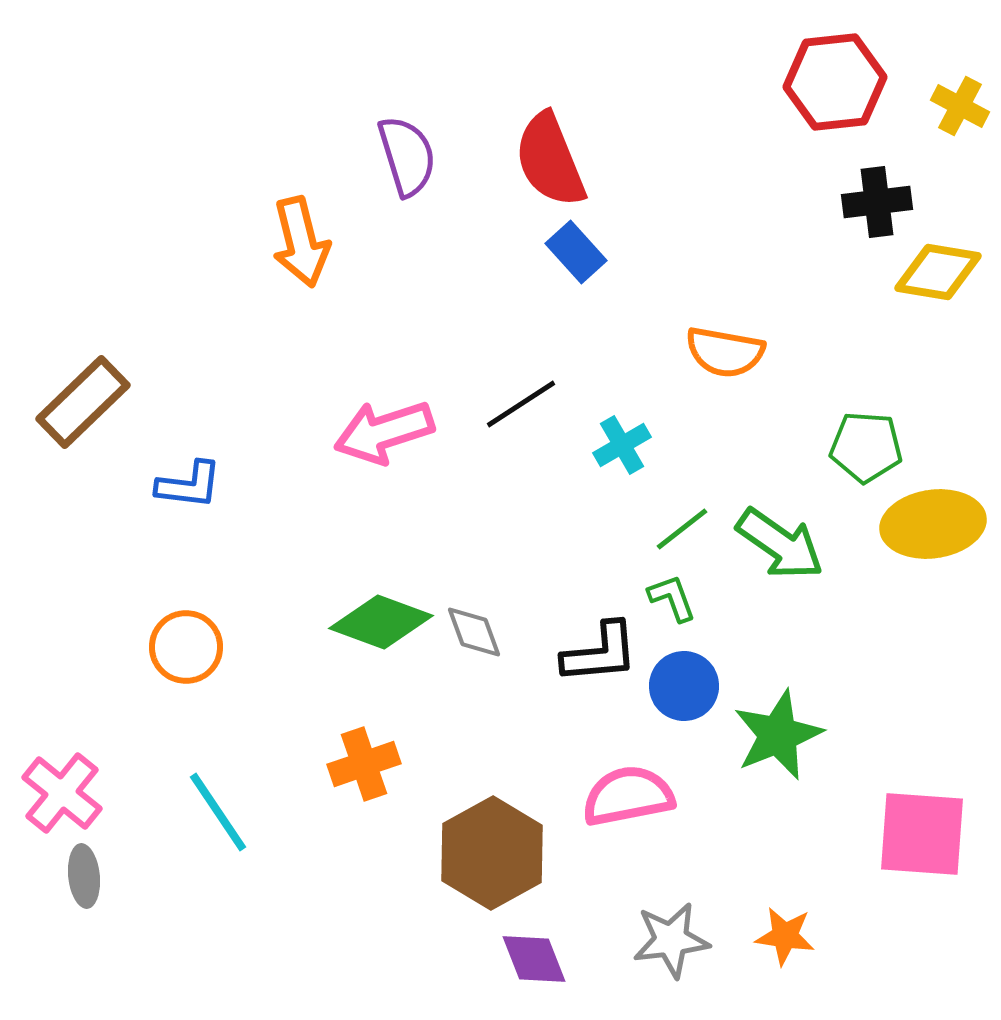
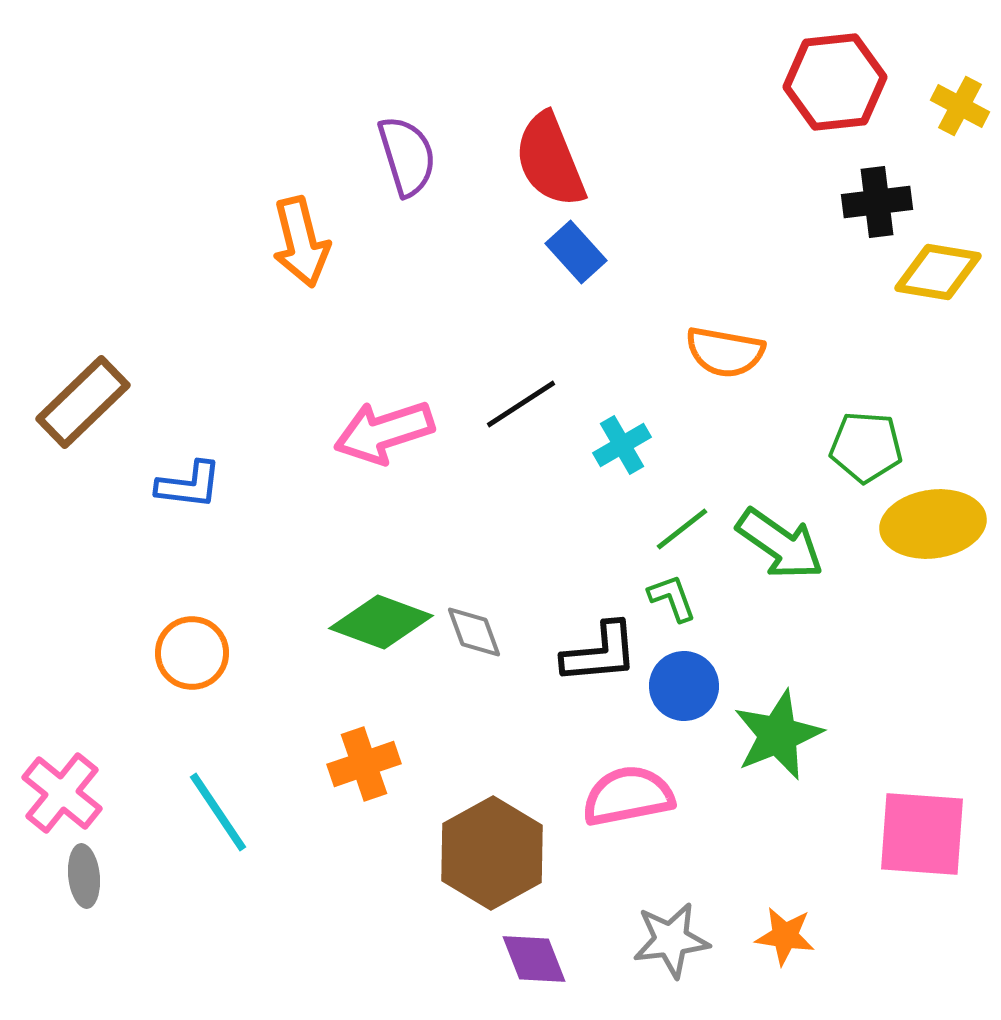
orange circle: moved 6 px right, 6 px down
